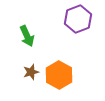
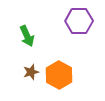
purple hexagon: moved 1 px right, 2 px down; rotated 20 degrees clockwise
